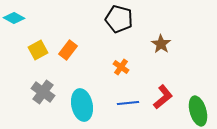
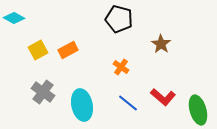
orange rectangle: rotated 24 degrees clockwise
red L-shape: rotated 80 degrees clockwise
blue line: rotated 45 degrees clockwise
green ellipse: moved 1 px up
